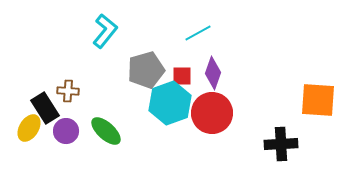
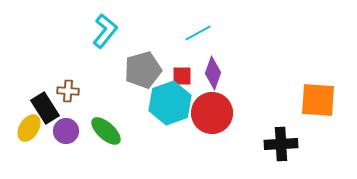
gray pentagon: moved 3 px left
